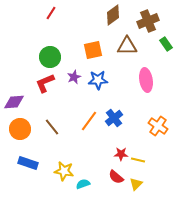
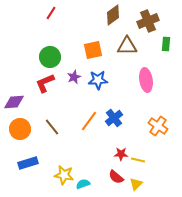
green rectangle: rotated 40 degrees clockwise
blue rectangle: rotated 36 degrees counterclockwise
yellow star: moved 4 px down
